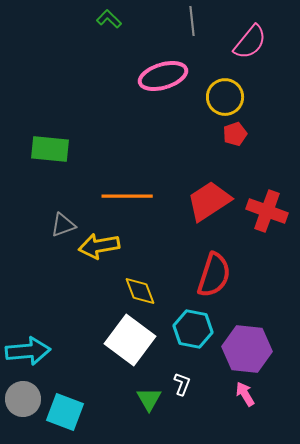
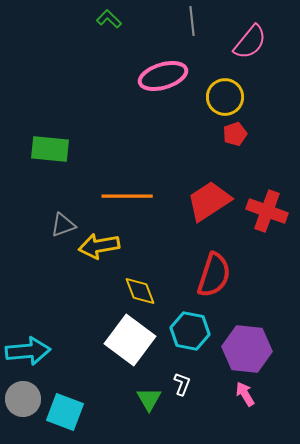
cyan hexagon: moved 3 px left, 2 px down
